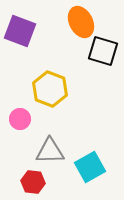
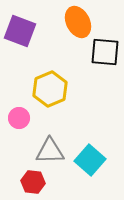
orange ellipse: moved 3 px left
black square: moved 2 px right, 1 px down; rotated 12 degrees counterclockwise
yellow hexagon: rotated 16 degrees clockwise
pink circle: moved 1 px left, 1 px up
cyan square: moved 7 px up; rotated 20 degrees counterclockwise
